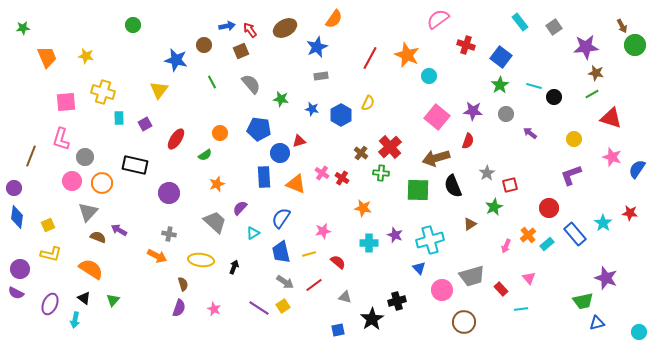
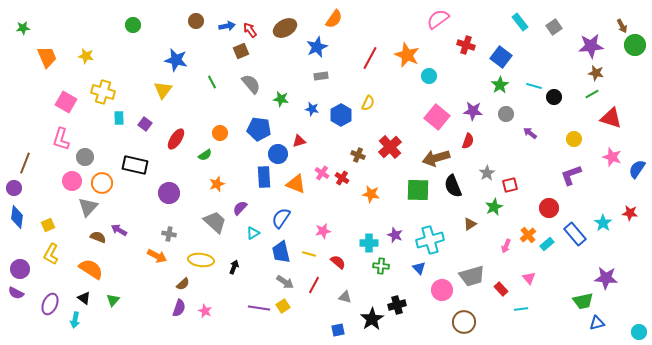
brown circle at (204, 45): moved 8 px left, 24 px up
purple star at (586, 47): moved 5 px right, 1 px up
yellow triangle at (159, 90): moved 4 px right
pink square at (66, 102): rotated 35 degrees clockwise
purple square at (145, 124): rotated 24 degrees counterclockwise
blue circle at (280, 153): moved 2 px left, 1 px down
brown cross at (361, 153): moved 3 px left, 2 px down; rotated 16 degrees counterclockwise
brown line at (31, 156): moved 6 px left, 7 px down
green cross at (381, 173): moved 93 px down
orange star at (363, 208): moved 8 px right, 14 px up
gray triangle at (88, 212): moved 5 px up
yellow L-shape at (51, 254): rotated 105 degrees clockwise
yellow line at (309, 254): rotated 32 degrees clockwise
purple star at (606, 278): rotated 15 degrees counterclockwise
brown semicircle at (183, 284): rotated 64 degrees clockwise
red line at (314, 285): rotated 24 degrees counterclockwise
black cross at (397, 301): moved 4 px down
purple line at (259, 308): rotated 25 degrees counterclockwise
pink star at (214, 309): moved 9 px left, 2 px down
